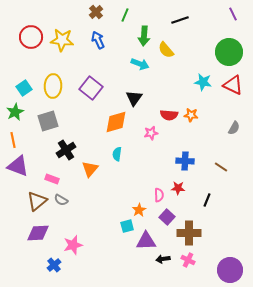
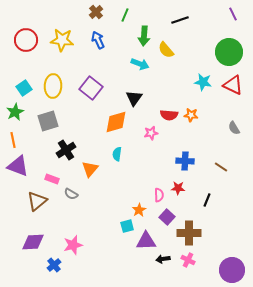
red circle at (31, 37): moved 5 px left, 3 px down
gray semicircle at (234, 128): rotated 120 degrees clockwise
gray semicircle at (61, 200): moved 10 px right, 6 px up
purple diamond at (38, 233): moved 5 px left, 9 px down
purple circle at (230, 270): moved 2 px right
